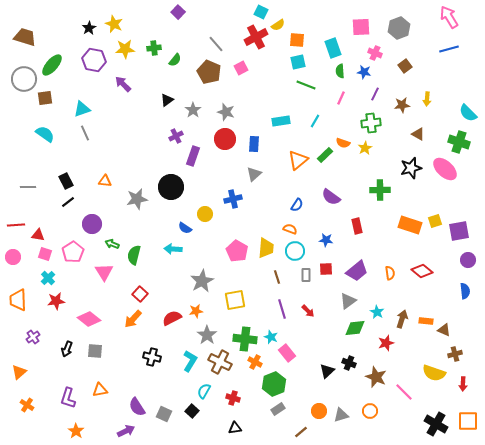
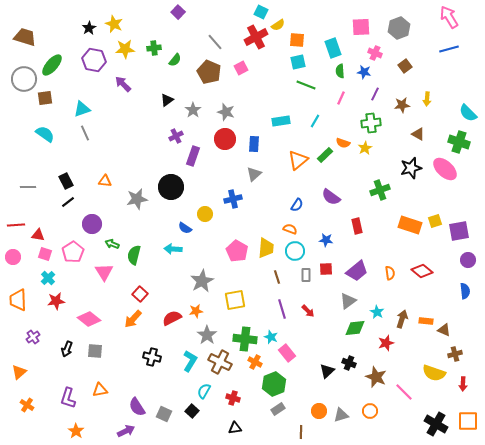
gray line at (216, 44): moved 1 px left, 2 px up
green cross at (380, 190): rotated 18 degrees counterclockwise
brown line at (301, 432): rotated 48 degrees counterclockwise
